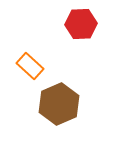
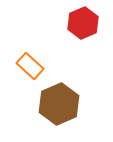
red hexagon: moved 2 px right, 1 px up; rotated 20 degrees counterclockwise
